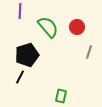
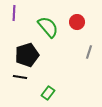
purple line: moved 6 px left, 2 px down
red circle: moved 5 px up
black line: rotated 72 degrees clockwise
green rectangle: moved 13 px left, 3 px up; rotated 24 degrees clockwise
